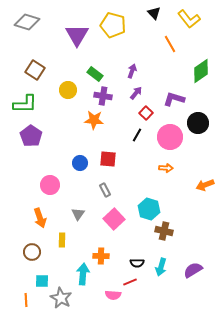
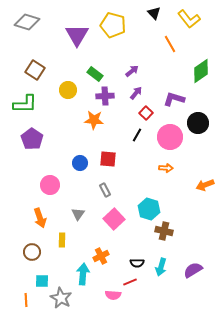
purple arrow at (132, 71): rotated 32 degrees clockwise
purple cross at (103, 96): moved 2 px right; rotated 12 degrees counterclockwise
purple pentagon at (31, 136): moved 1 px right, 3 px down
orange cross at (101, 256): rotated 28 degrees counterclockwise
